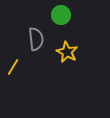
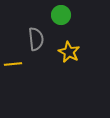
yellow star: moved 2 px right
yellow line: moved 3 px up; rotated 54 degrees clockwise
